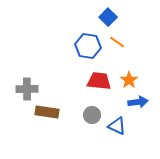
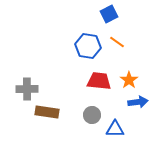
blue square: moved 1 px right, 3 px up; rotated 18 degrees clockwise
blue triangle: moved 2 px left, 3 px down; rotated 24 degrees counterclockwise
